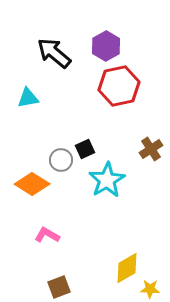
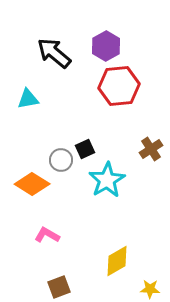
red hexagon: rotated 6 degrees clockwise
cyan triangle: moved 1 px down
yellow diamond: moved 10 px left, 7 px up
